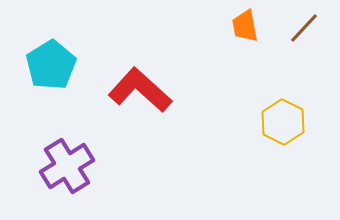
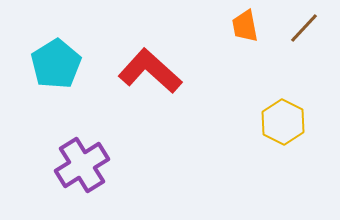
cyan pentagon: moved 5 px right, 1 px up
red L-shape: moved 10 px right, 19 px up
purple cross: moved 15 px right, 1 px up
